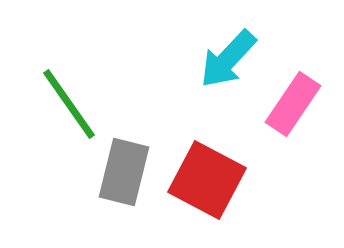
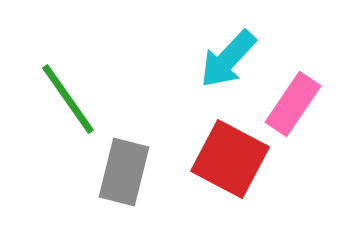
green line: moved 1 px left, 5 px up
red square: moved 23 px right, 21 px up
